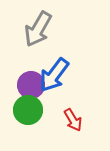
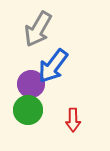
blue arrow: moved 1 px left, 9 px up
purple circle: moved 1 px up
red arrow: rotated 30 degrees clockwise
